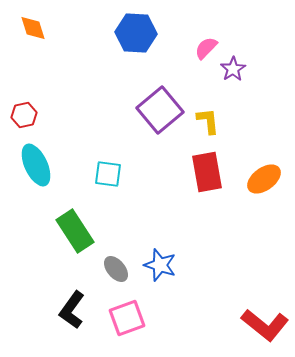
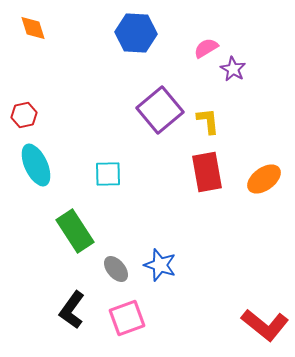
pink semicircle: rotated 15 degrees clockwise
purple star: rotated 10 degrees counterclockwise
cyan square: rotated 8 degrees counterclockwise
